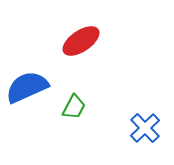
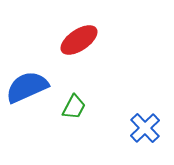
red ellipse: moved 2 px left, 1 px up
